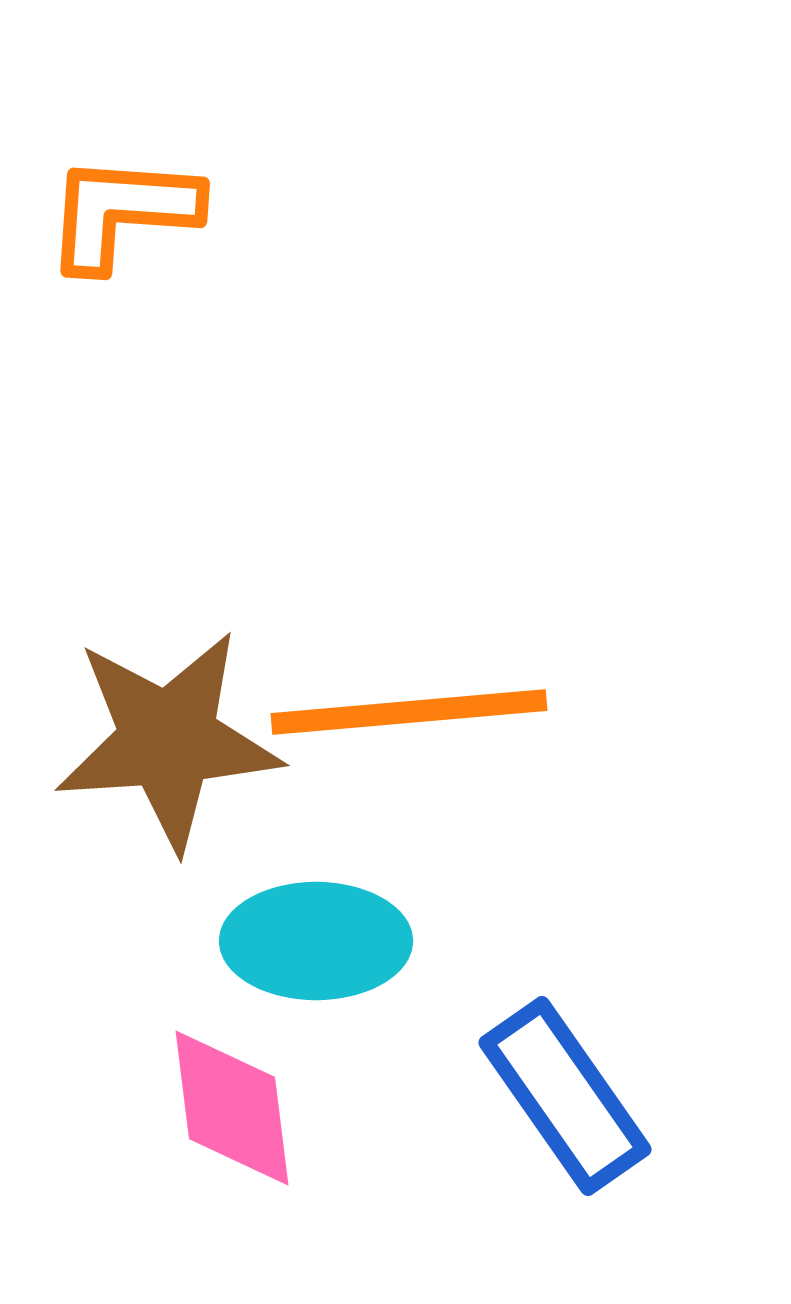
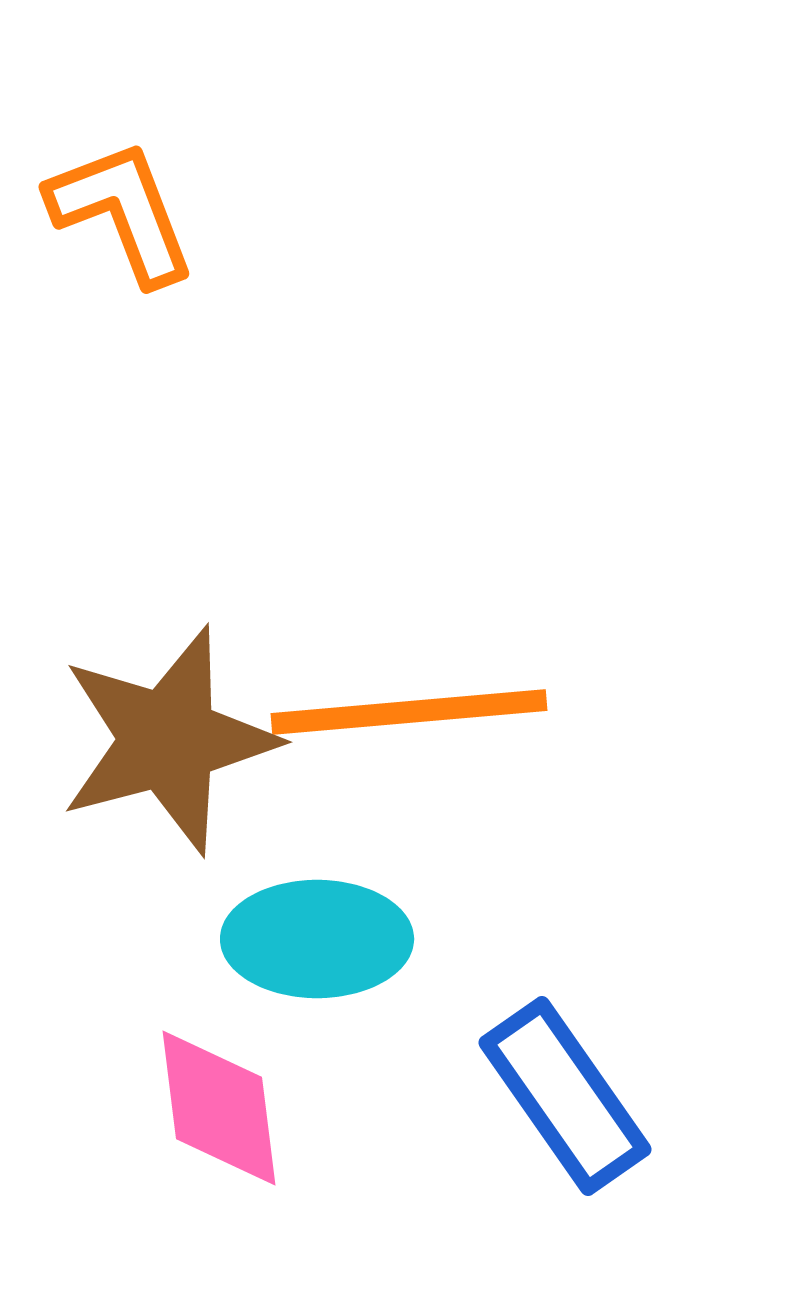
orange L-shape: rotated 65 degrees clockwise
brown star: rotated 11 degrees counterclockwise
cyan ellipse: moved 1 px right, 2 px up
pink diamond: moved 13 px left
